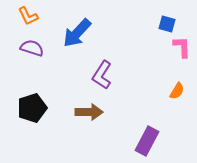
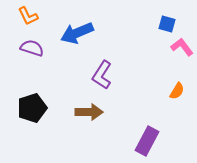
blue arrow: rotated 24 degrees clockwise
pink L-shape: rotated 35 degrees counterclockwise
